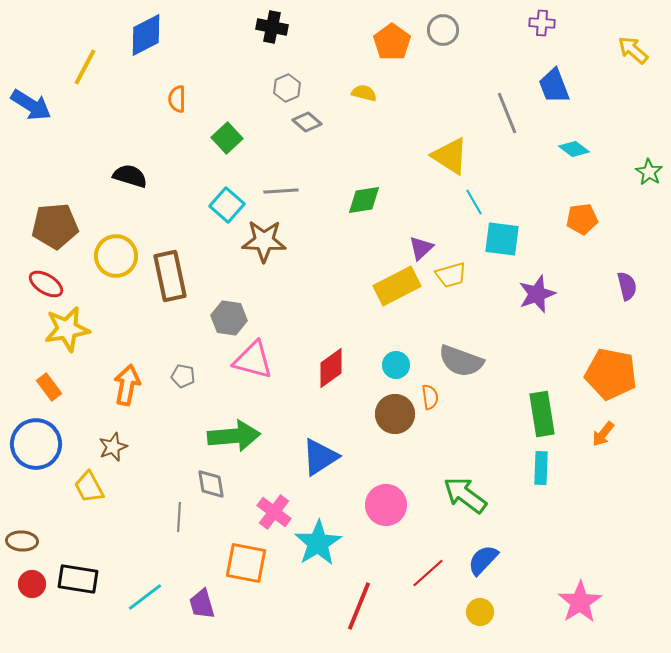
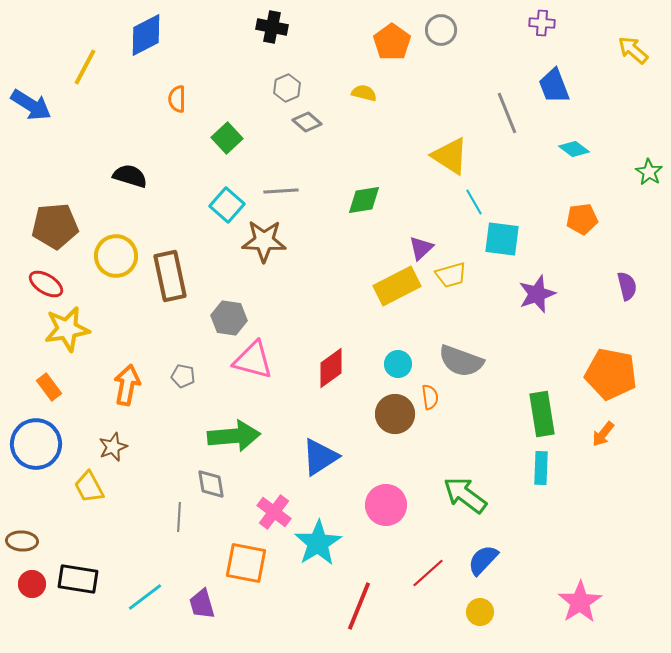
gray circle at (443, 30): moved 2 px left
cyan circle at (396, 365): moved 2 px right, 1 px up
